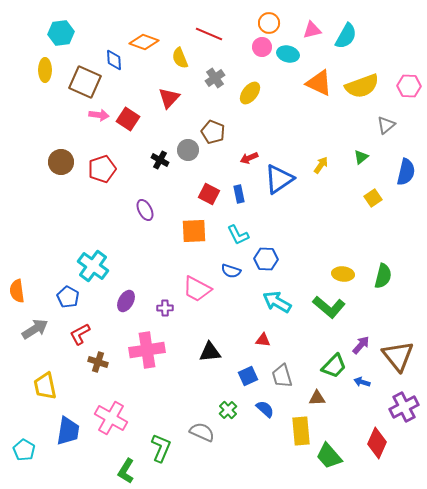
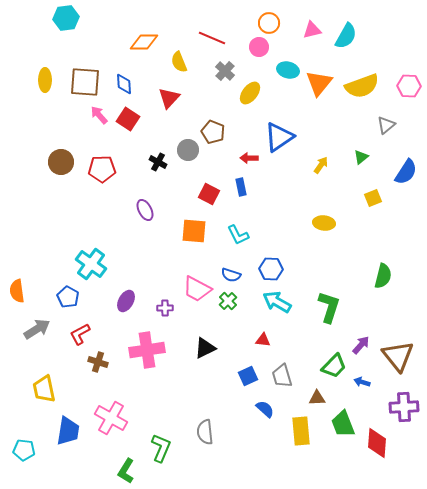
cyan hexagon at (61, 33): moved 5 px right, 15 px up
red line at (209, 34): moved 3 px right, 4 px down
orange diamond at (144, 42): rotated 20 degrees counterclockwise
pink circle at (262, 47): moved 3 px left
cyan ellipse at (288, 54): moved 16 px down
yellow semicircle at (180, 58): moved 1 px left, 4 px down
blue diamond at (114, 60): moved 10 px right, 24 px down
yellow ellipse at (45, 70): moved 10 px down
gray cross at (215, 78): moved 10 px right, 7 px up; rotated 12 degrees counterclockwise
brown square at (85, 82): rotated 20 degrees counterclockwise
orange triangle at (319, 83): rotated 44 degrees clockwise
pink arrow at (99, 115): rotated 138 degrees counterclockwise
red arrow at (249, 158): rotated 24 degrees clockwise
black cross at (160, 160): moved 2 px left, 2 px down
red pentagon at (102, 169): rotated 16 degrees clockwise
blue semicircle at (406, 172): rotated 20 degrees clockwise
blue triangle at (279, 179): moved 42 px up
blue rectangle at (239, 194): moved 2 px right, 7 px up
yellow square at (373, 198): rotated 12 degrees clockwise
orange square at (194, 231): rotated 8 degrees clockwise
blue hexagon at (266, 259): moved 5 px right, 10 px down
cyan cross at (93, 266): moved 2 px left, 2 px up
blue semicircle at (231, 271): moved 4 px down
yellow ellipse at (343, 274): moved 19 px left, 51 px up
green L-shape at (329, 307): rotated 112 degrees counterclockwise
gray arrow at (35, 329): moved 2 px right
black triangle at (210, 352): moved 5 px left, 4 px up; rotated 20 degrees counterclockwise
yellow trapezoid at (45, 386): moved 1 px left, 3 px down
purple cross at (404, 407): rotated 24 degrees clockwise
green cross at (228, 410): moved 109 px up
gray semicircle at (202, 432): moved 3 px right; rotated 120 degrees counterclockwise
red diamond at (377, 443): rotated 20 degrees counterclockwise
cyan pentagon at (24, 450): rotated 25 degrees counterclockwise
green trapezoid at (329, 456): moved 14 px right, 32 px up; rotated 20 degrees clockwise
